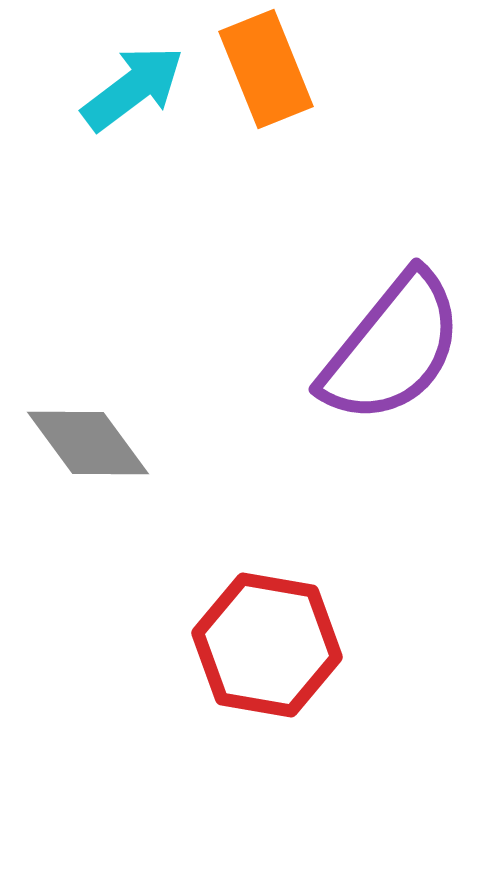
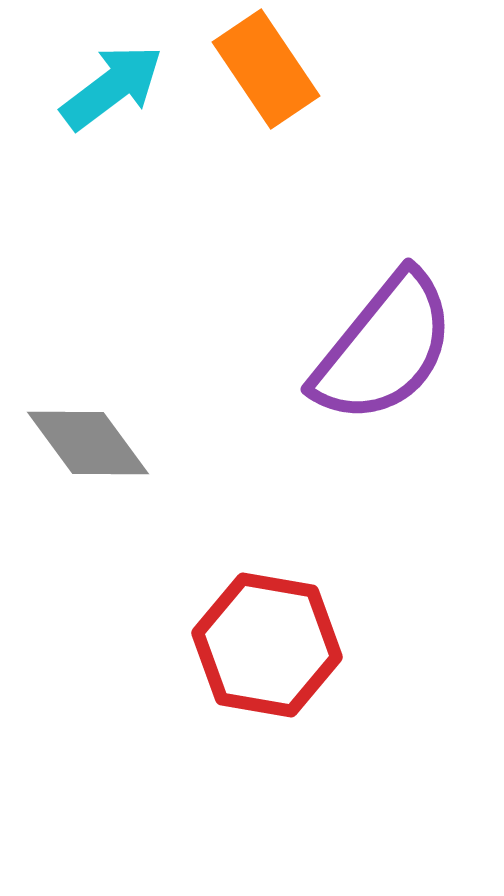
orange rectangle: rotated 12 degrees counterclockwise
cyan arrow: moved 21 px left, 1 px up
purple semicircle: moved 8 px left
